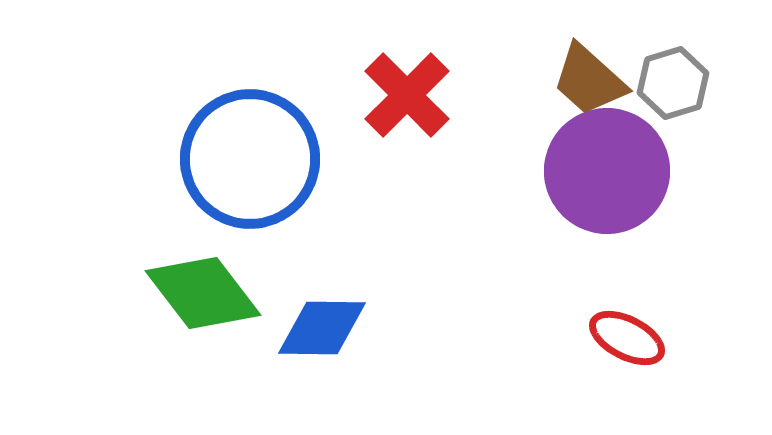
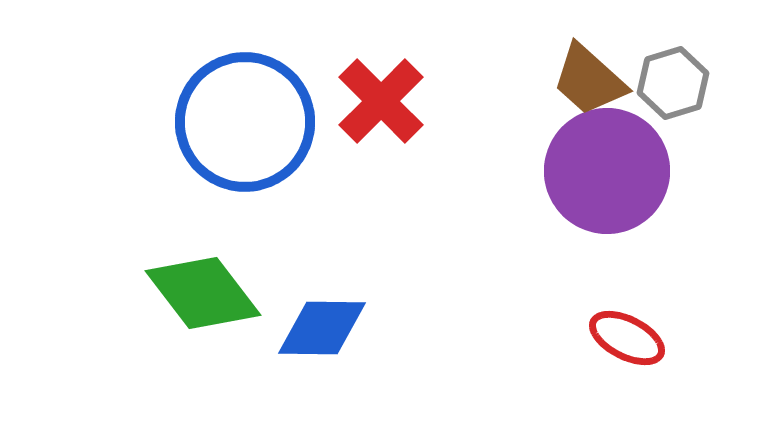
red cross: moved 26 px left, 6 px down
blue circle: moved 5 px left, 37 px up
